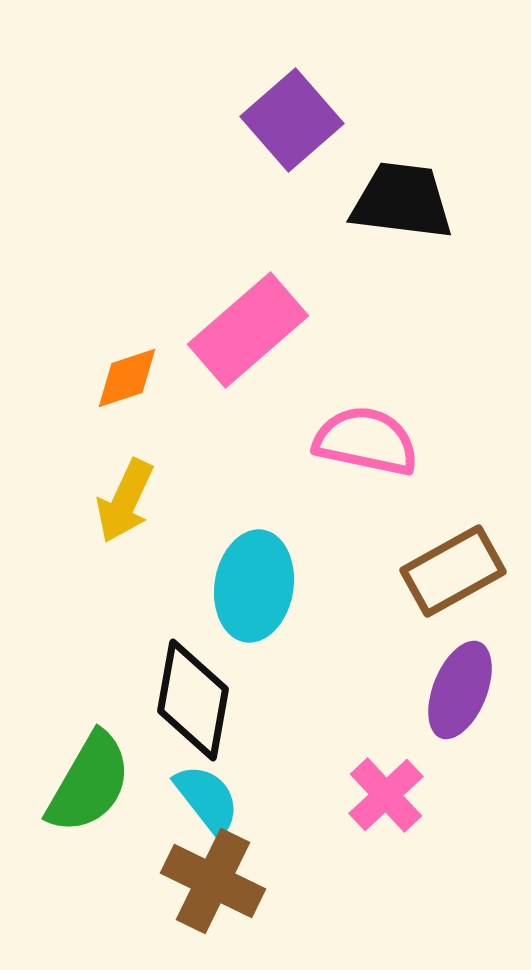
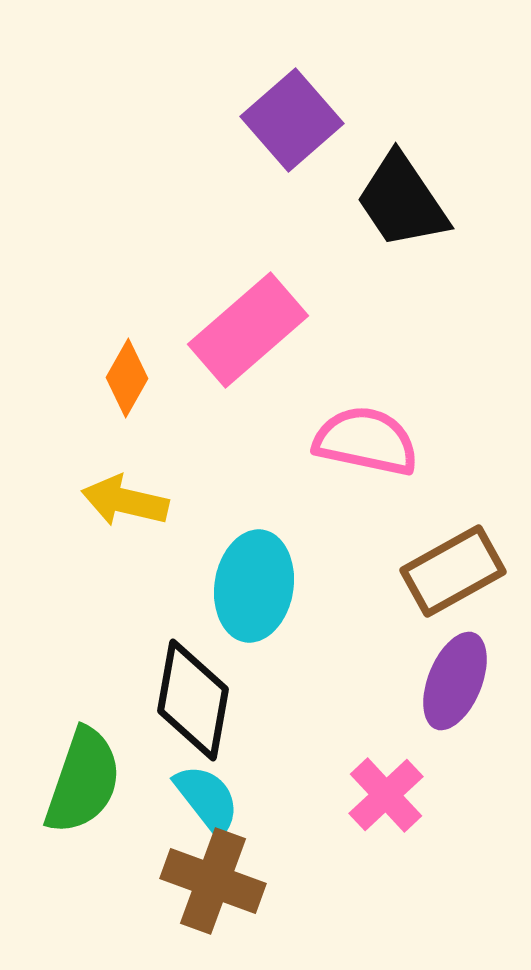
black trapezoid: rotated 131 degrees counterclockwise
orange diamond: rotated 42 degrees counterclockwise
yellow arrow: rotated 78 degrees clockwise
purple ellipse: moved 5 px left, 9 px up
green semicircle: moved 6 px left, 2 px up; rotated 11 degrees counterclockwise
brown cross: rotated 6 degrees counterclockwise
